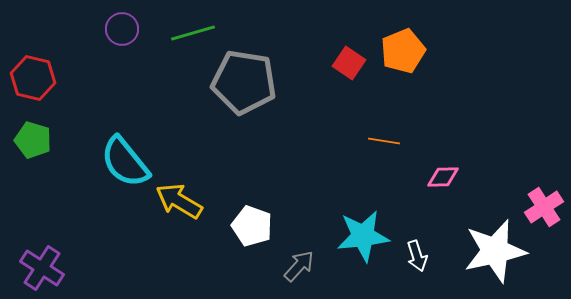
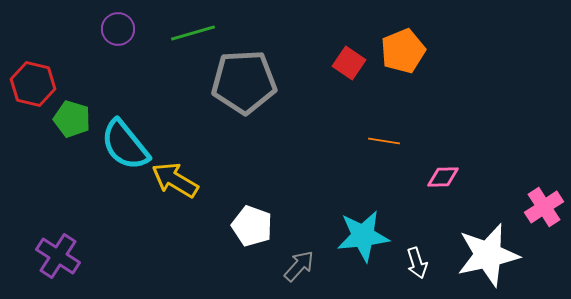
purple circle: moved 4 px left
red hexagon: moved 6 px down
gray pentagon: rotated 12 degrees counterclockwise
green pentagon: moved 39 px right, 21 px up
cyan semicircle: moved 17 px up
yellow arrow: moved 4 px left, 21 px up
white star: moved 7 px left, 4 px down
white arrow: moved 7 px down
purple cross: moved 16 px right, 12 px up
